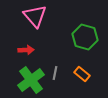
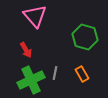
red arrow: rotated 63 degrees clockwise
orange rectangle: rotated 21 degrees clockwise
green cross: rotated 12 degrees clockwise
